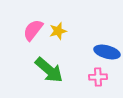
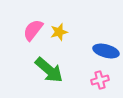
yellow star: moved 1 px right, 1 px down
blue ellipse: moved 1 px left, 1 px up
pink cross: moved 2 px right, 3 px down; rotated 12 degrees counterclockwise
